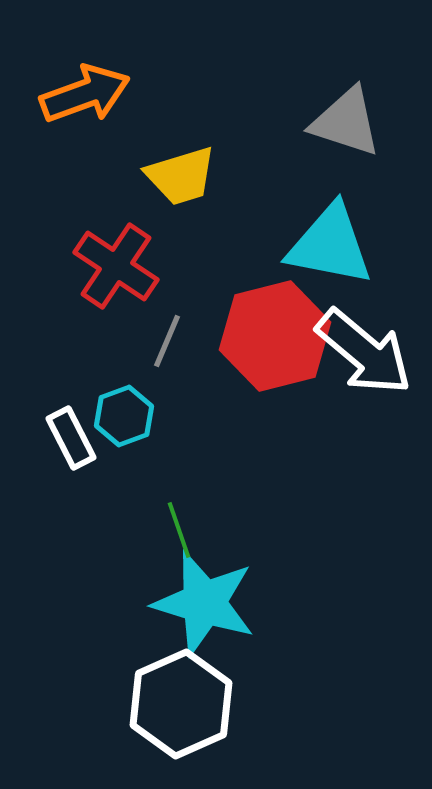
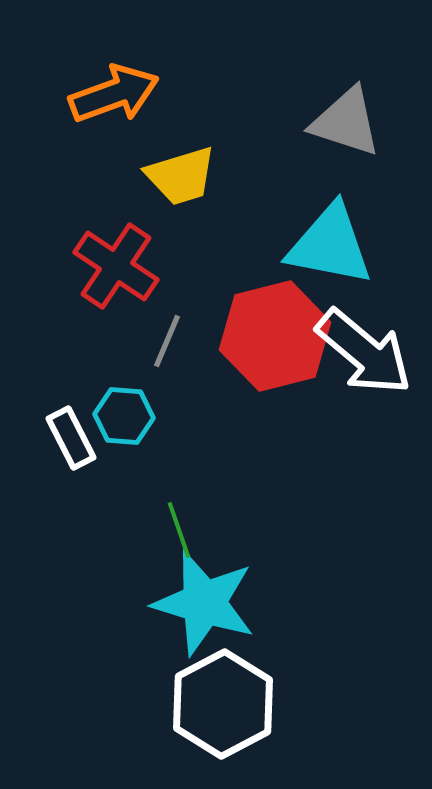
orange arrow: moved 29 px right
cyan hexagon: rotated 24 degrees clockwise
white hexagon: moved 42 px right; rotated 4 degrees counterclockwise
